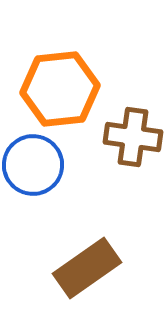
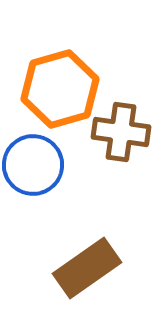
orange hexagon: rotated 10 degrees counterclockwise
brown cross: moved 12 px left, 5 px up
